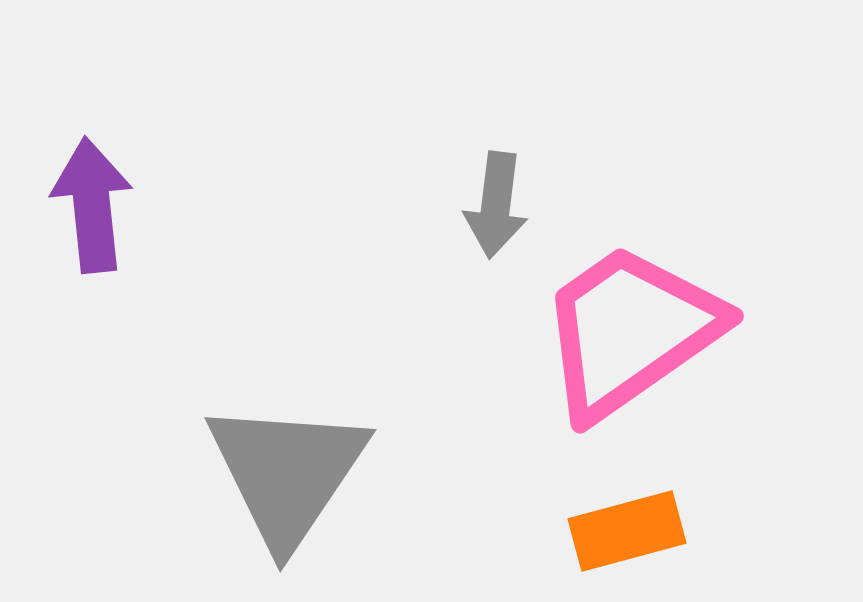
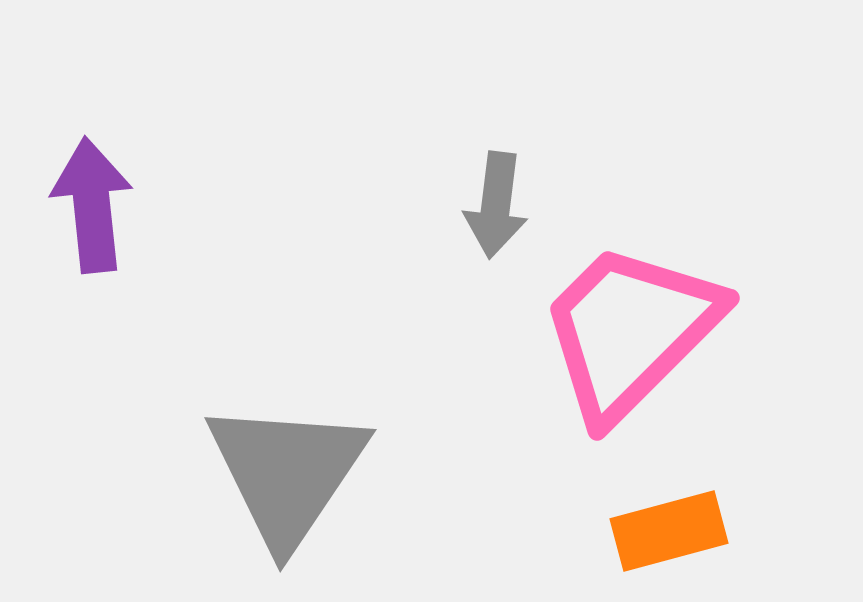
pink trapezoid: rotated 10 degrees counterclockwise
orange rectangle: moved 42 px right
